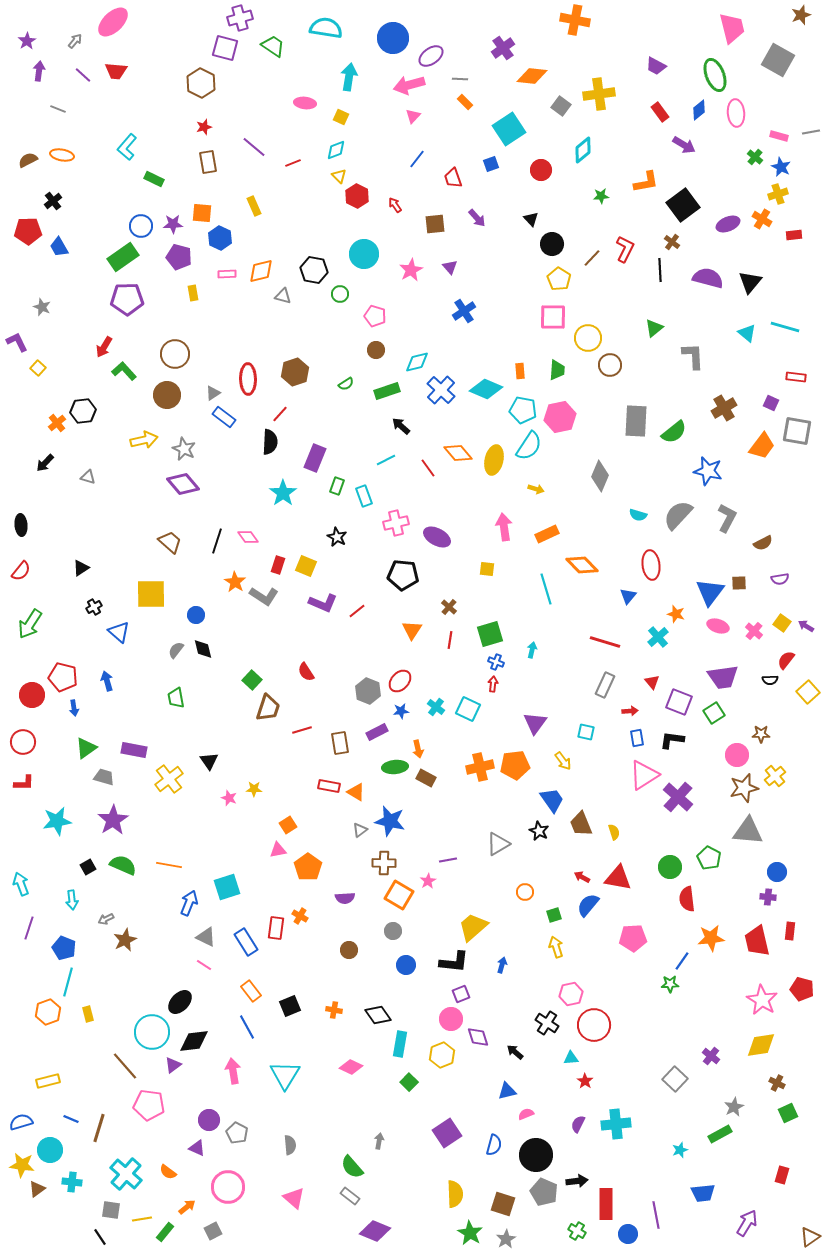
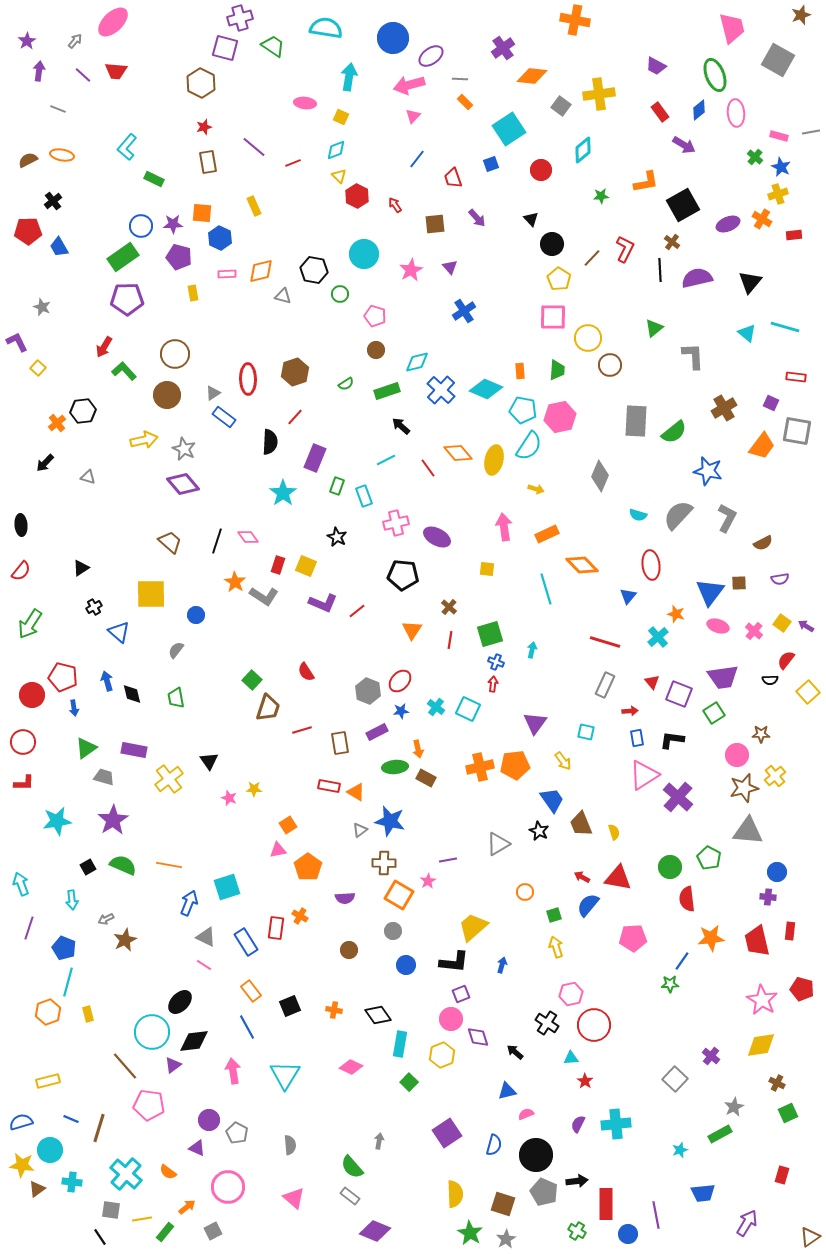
black square at (683, 205): rotated 8 degrees clockwise
purple semicircle at (708, 278): moved 11 px left; rotated 28 degrees counterclockwise
red line at (280, 414): moved 15 px right, 3 px down
black diamond at (203, 649): moved 71 px left, 45 px down
purple square at (679, 702): moved 8 px up
